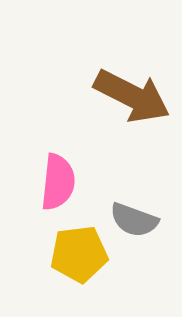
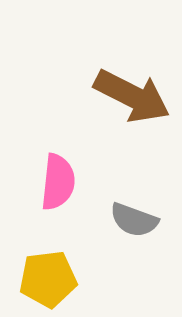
yellow pentagon: moved 31 px left, 25 px down
